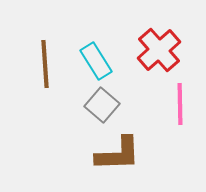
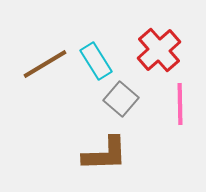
brown line: rotated 63 degrees clockwise
gray square: moved 19 px right, 6 px up
brown L-shape: moved 13 px left
